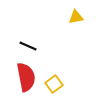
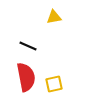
yellow triangle: moved 22 px left
yellow square: rotated 24 degrees clockwise
